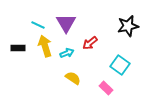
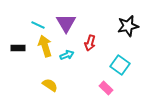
red arrow: rotated 35 degrees counterclockwise
cyan arrow: moved 2 px down
yellow semicircle: moved 23 px left, 7 px down
